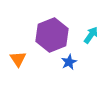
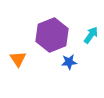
blue star: rotated 21 degrees clockwise
